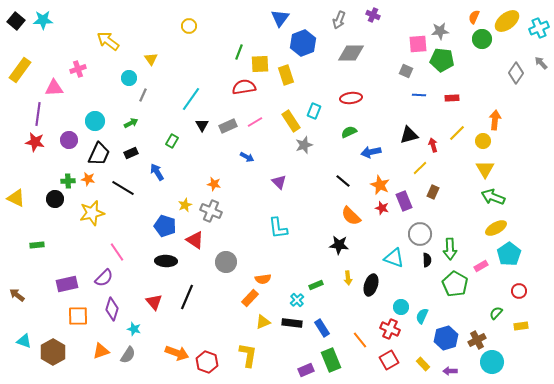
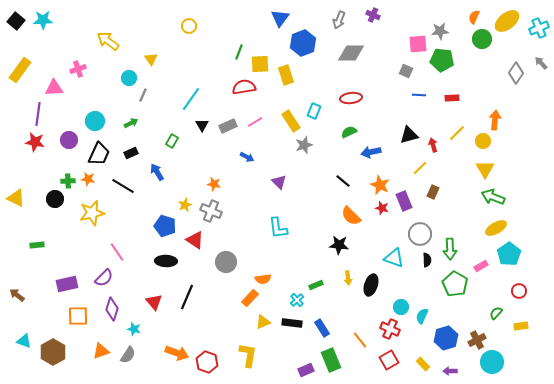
black line at (123, 188): moved 2 px up
